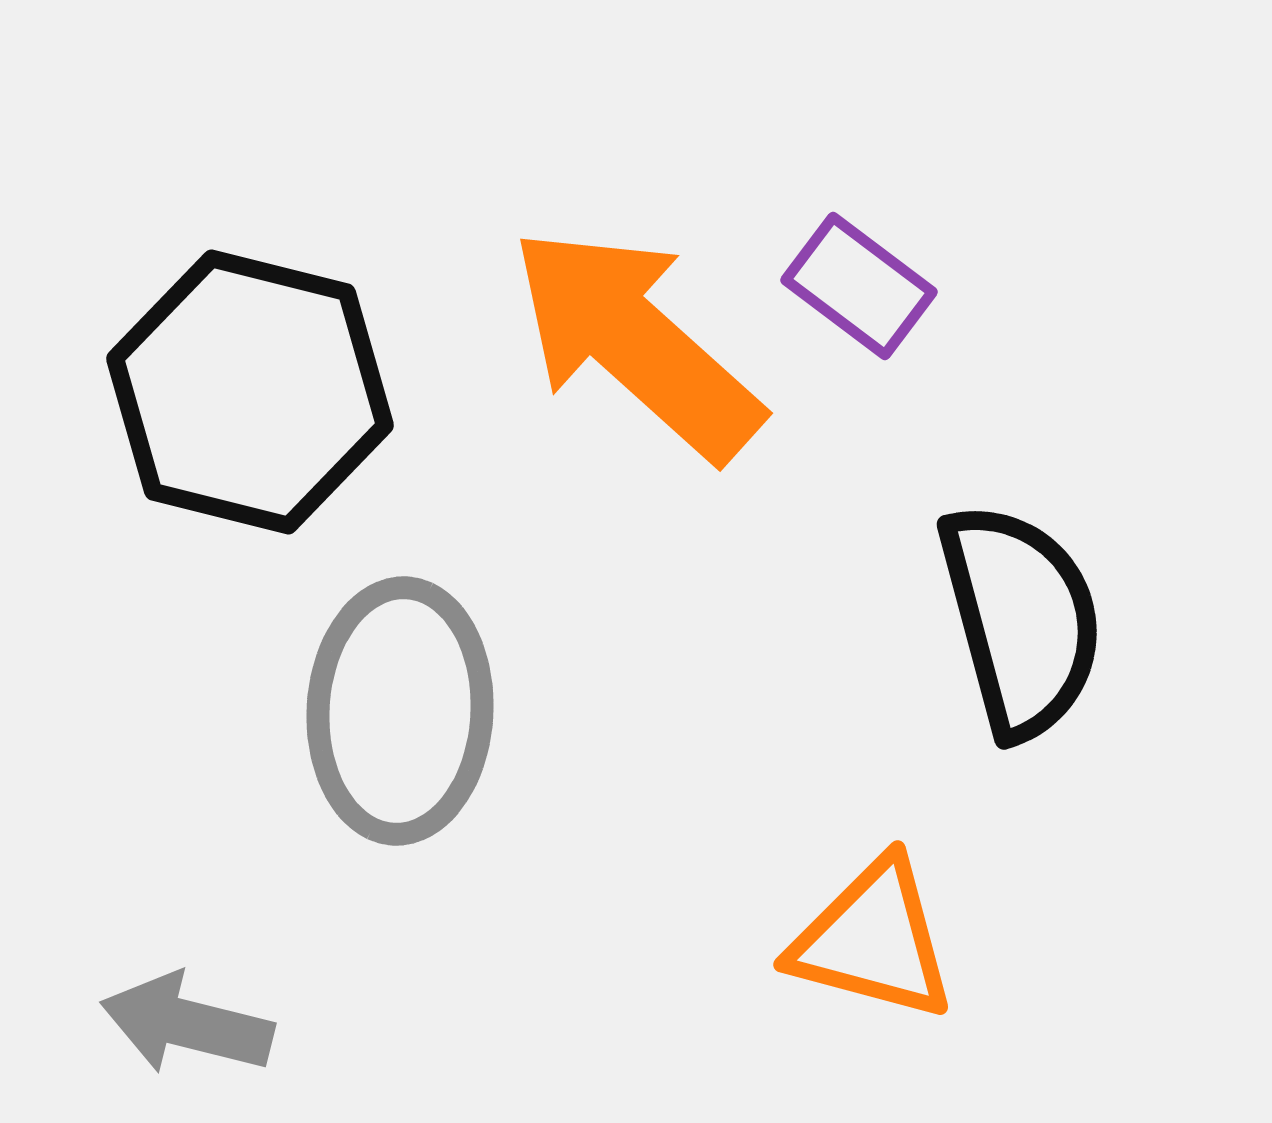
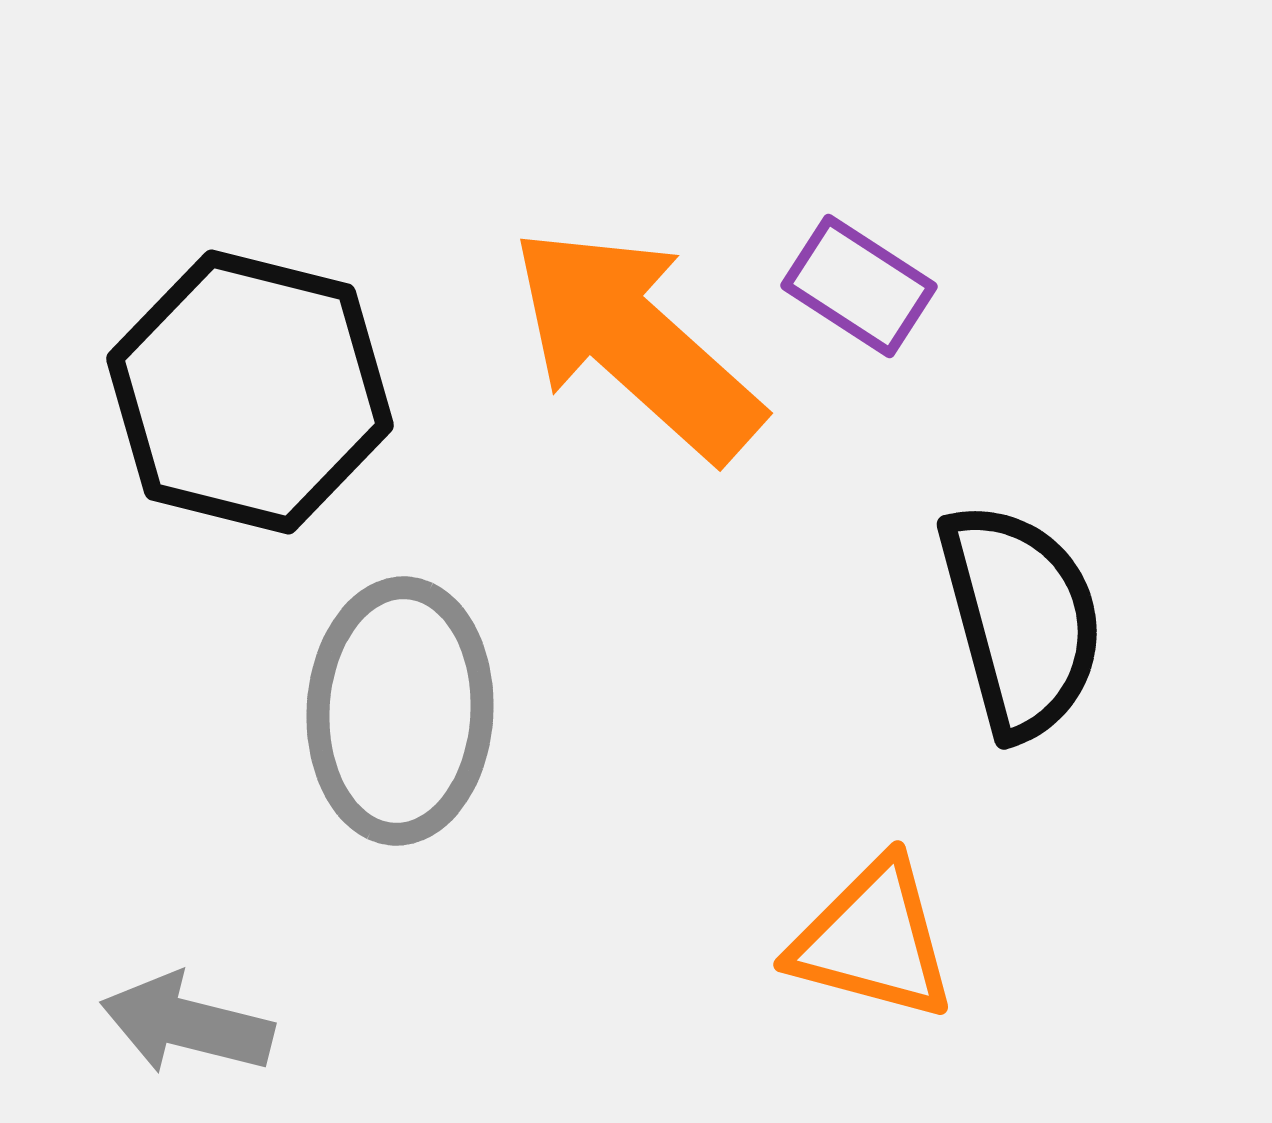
purple rectangle: rotated 4 degrees counterclockwise
